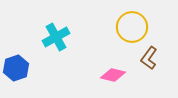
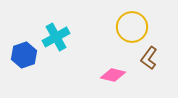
blue hexagon: moved 8 px right, 13 px up
